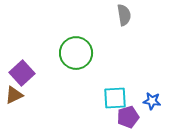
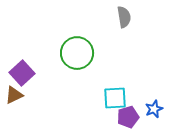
gray semicircle: moved 2 px down
green circle: moved 1 px right
blue star: moved 2 px right, 8 px down; rotated 30 degrees counterclockwise
